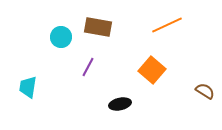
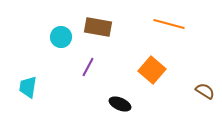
orange line: moved 2 px right, 1 px up; rotated 40 degrees clockwise
black ellipse: rotated 35 degrees clockwise
